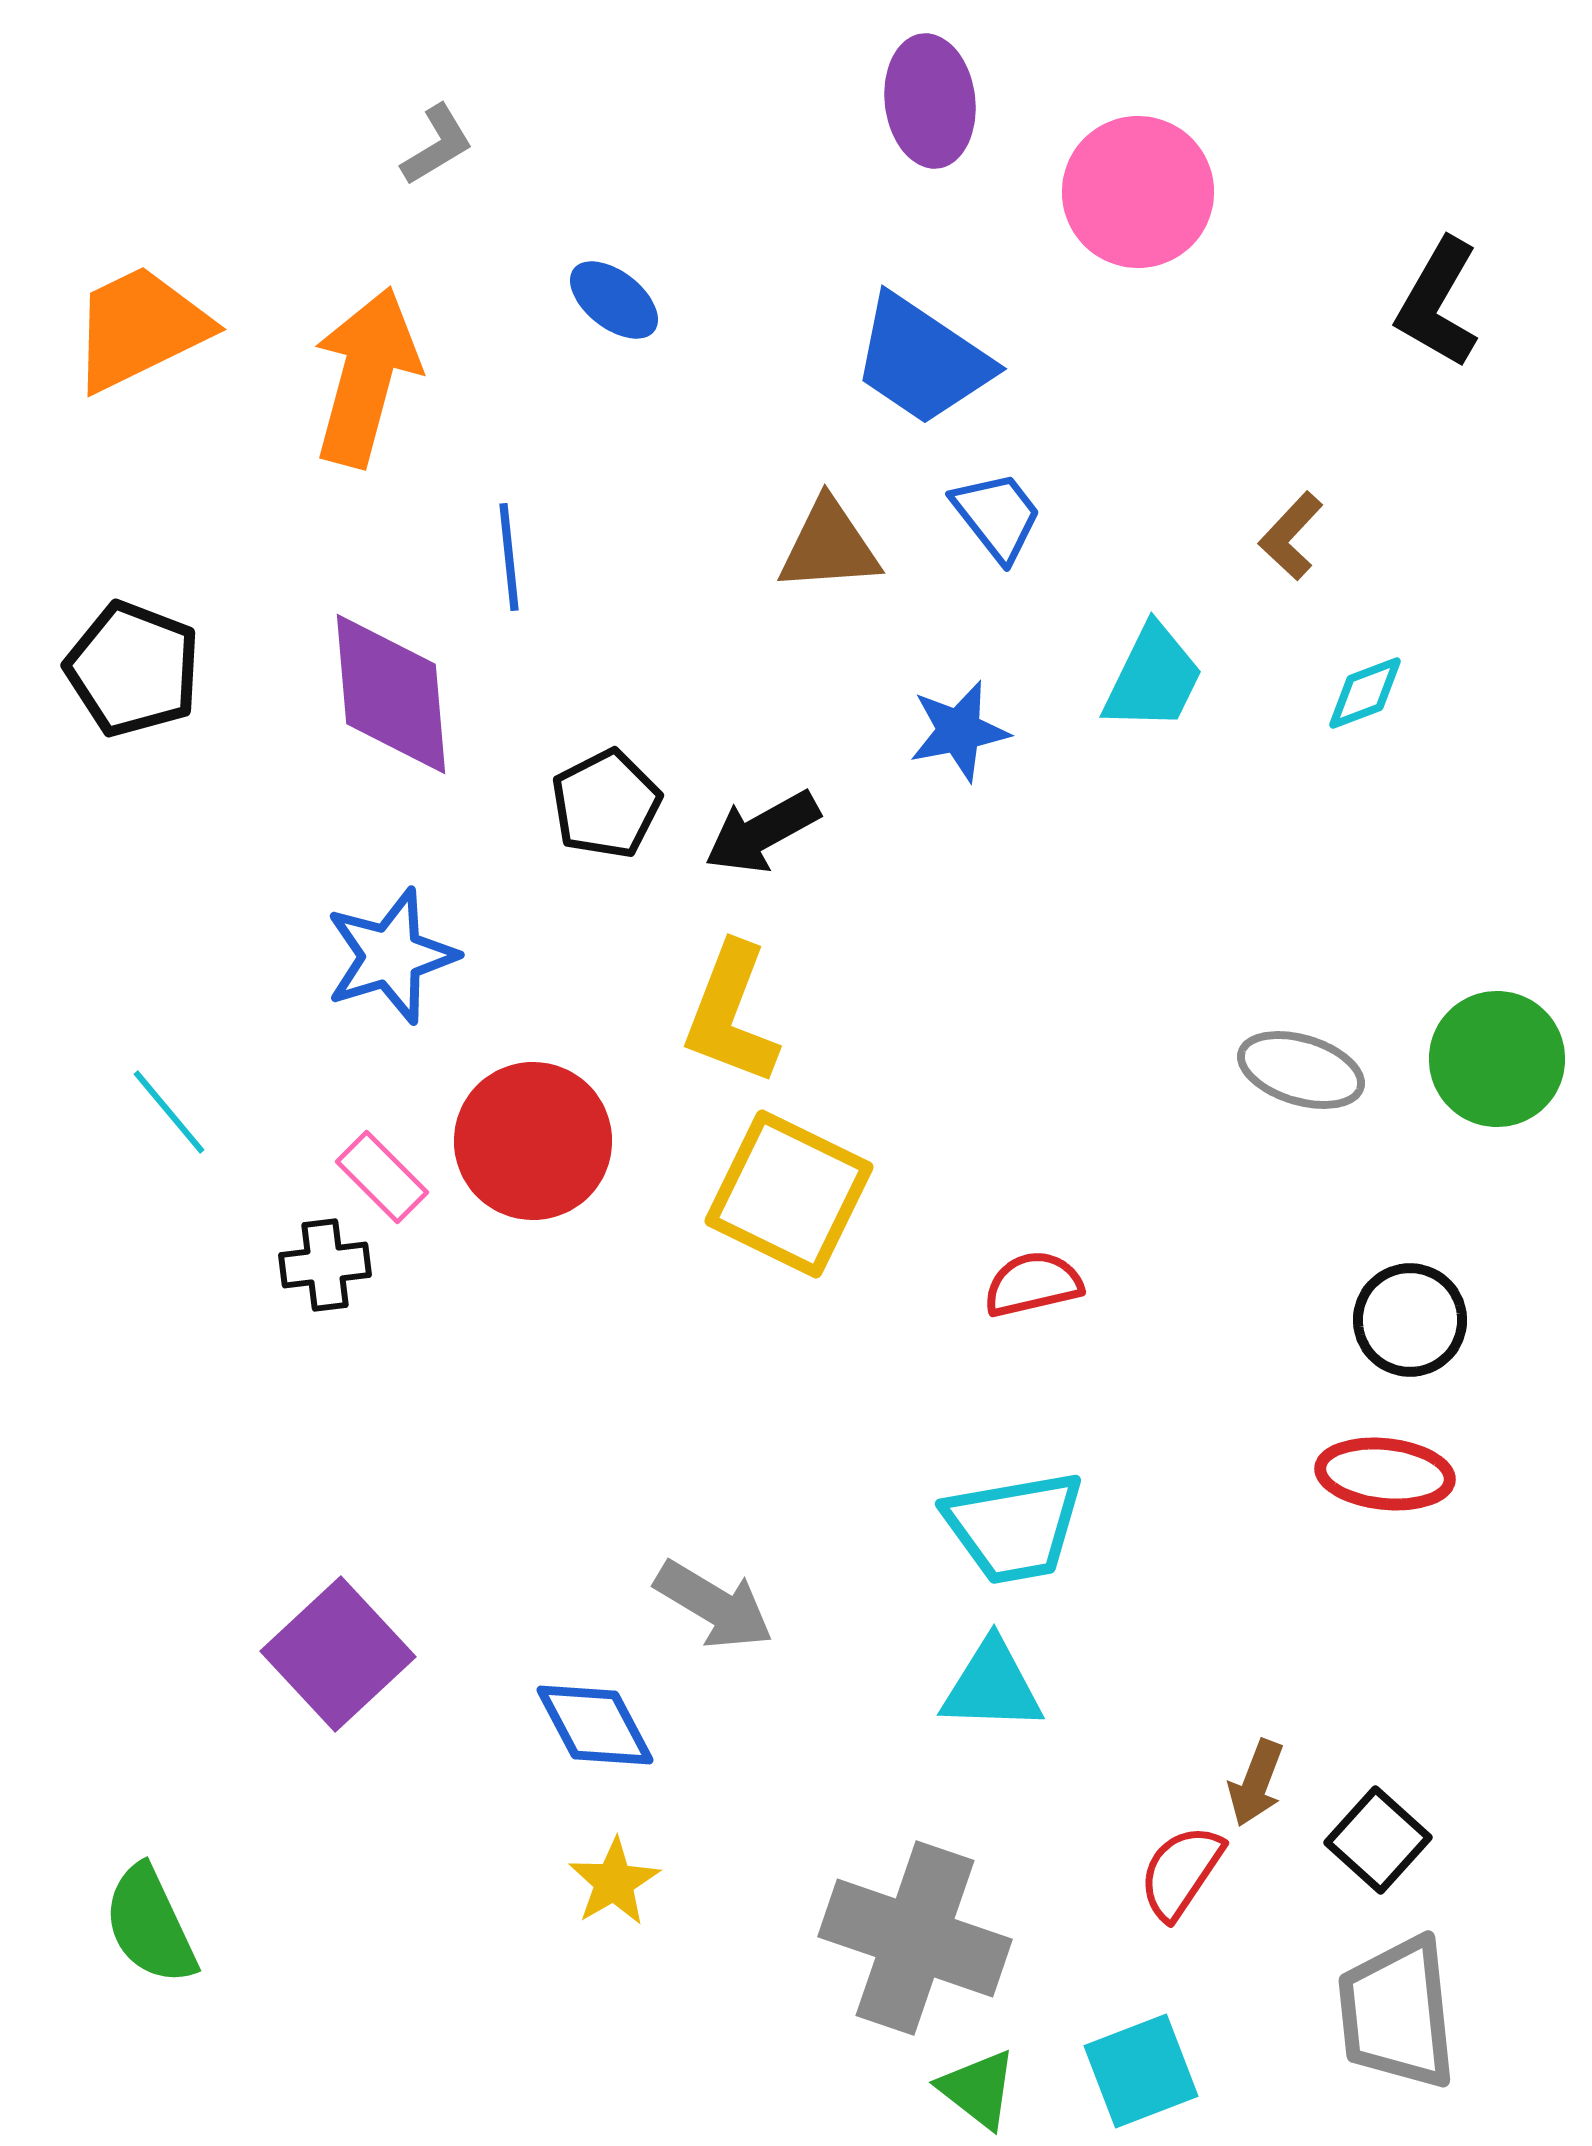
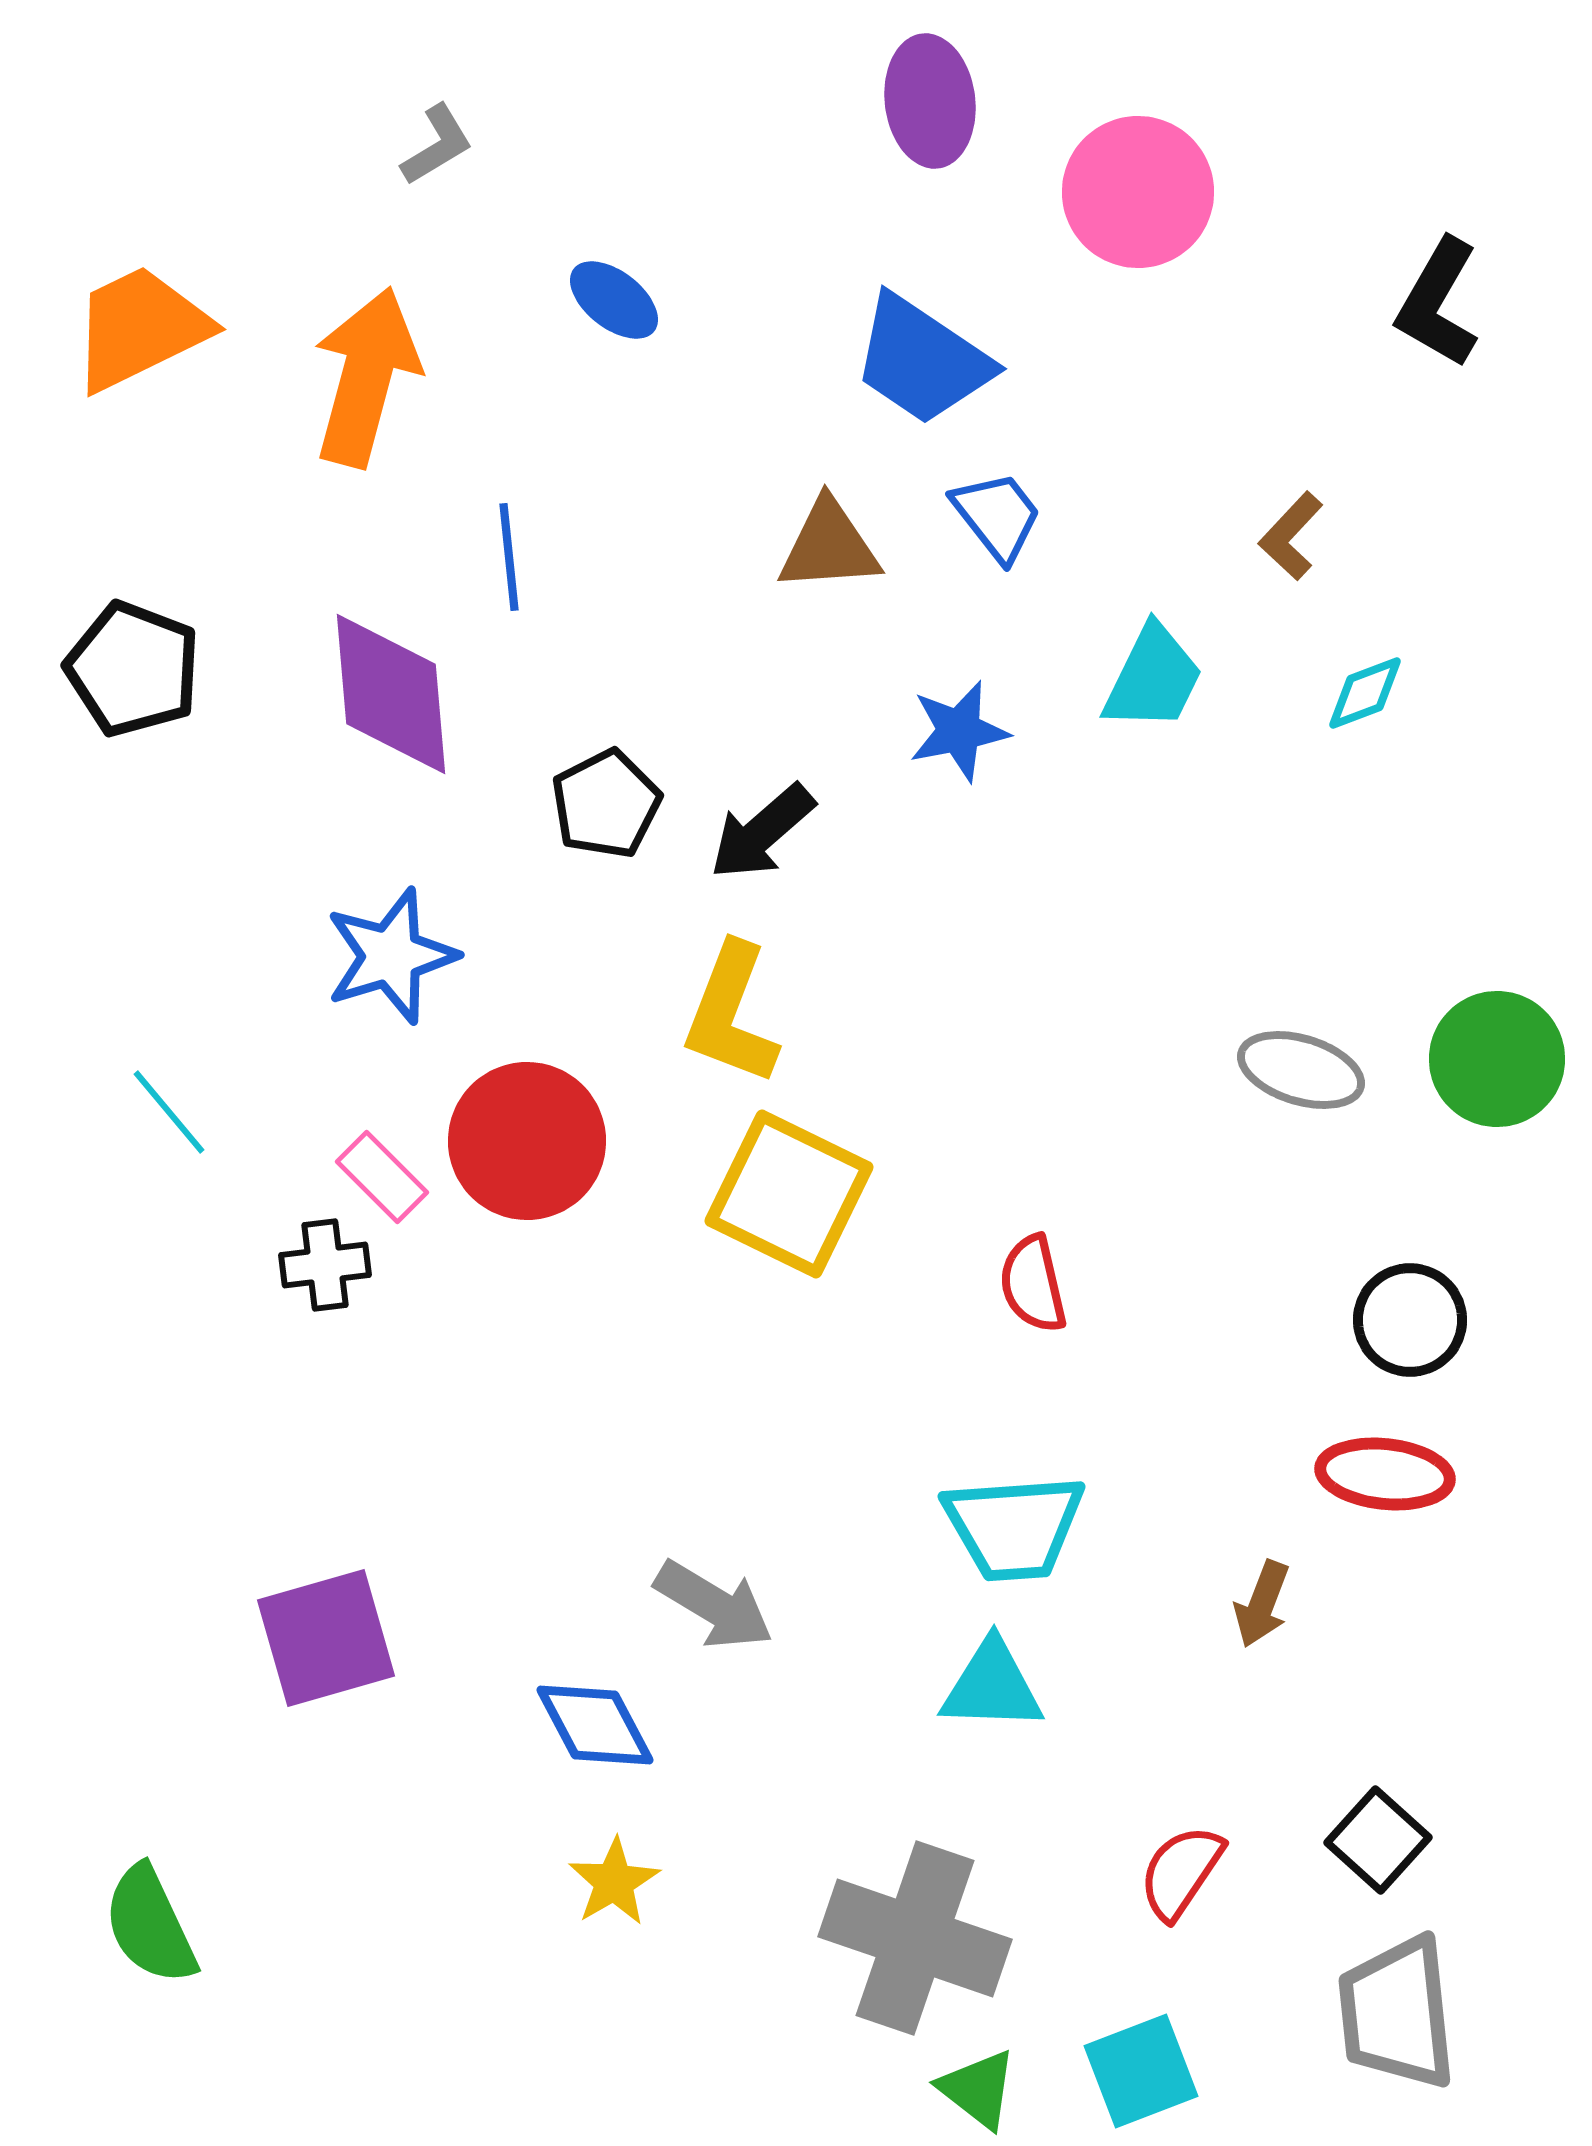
black arrow at (762, 832): rotated 12 degrees counterclockwise
red circle at (533, 1141): moved 6 px left
red semicircle at (1033, 1284): rotated 90 degrees counterclockwise
cyan trapezoid at (1014, 1527): rotated 6 degrees clockwise
purple square at (338, 1654): moved 12 px left, 16 px up; rotated 27 degrees clockwise
brown arrow at (1256, 1783): moved 6 px right, 179 px up
